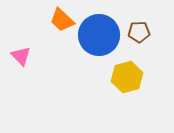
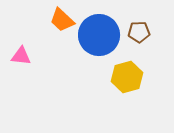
pink triangle: rotated 40 degrees counterclockwise
